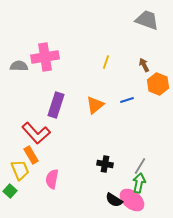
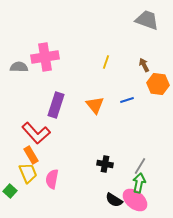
gray semicircle: moved 1 px down
orange hexagon: rotated 15 degrees counterclockwise
orange triangle: rotated 30 degrees counterclockwise
yellow trapezoid: moved 8 px right, 3 px down
pink ellipse: moved 3 px right
